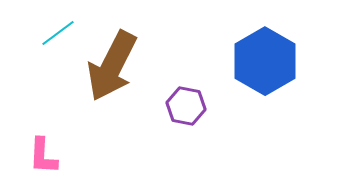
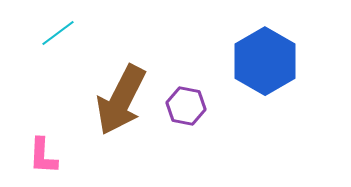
brown arrow: moved 9 px right, 34 px down
